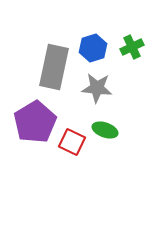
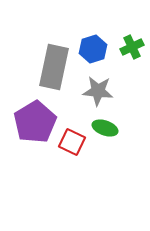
blue hexagon: moved 1 px down
gray star: moved 1 px right, 3 px down
green ellipse: moved 2 px up
